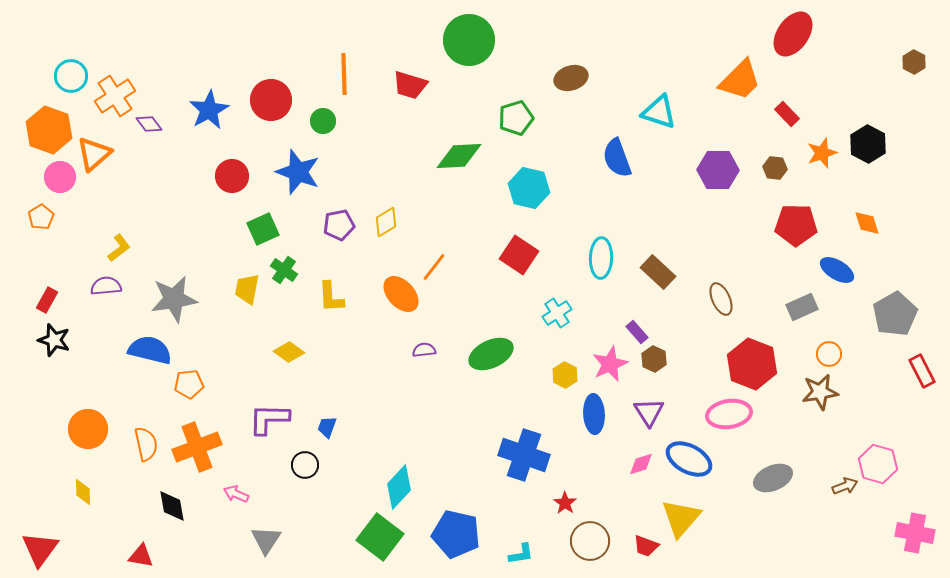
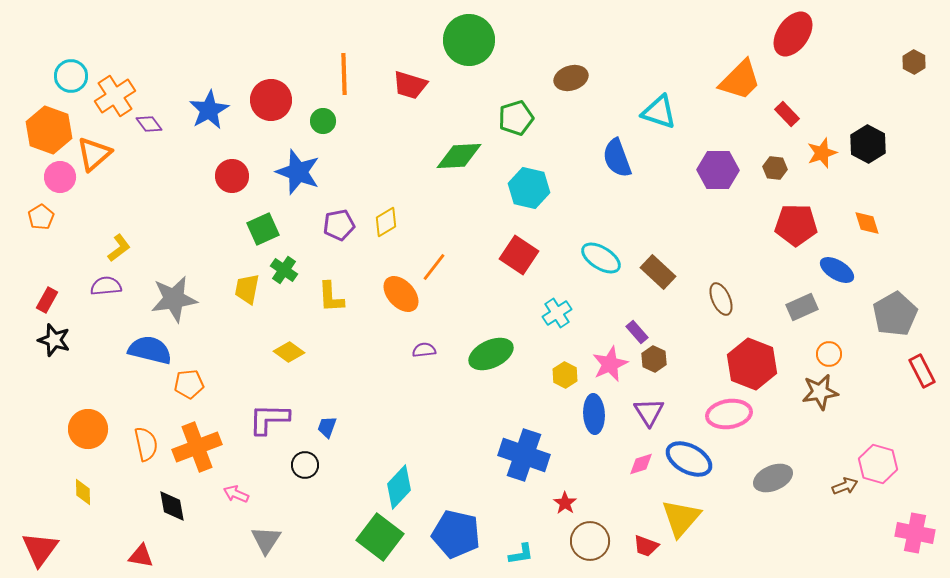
cyan ellipse at (601, 258): rotated 60 degrees counterclockwise
